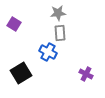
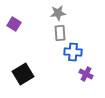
blue cross: moved 25 px right; rotated 24 degrees counterclockwise
black square: moved 2 px right, 1 px down
